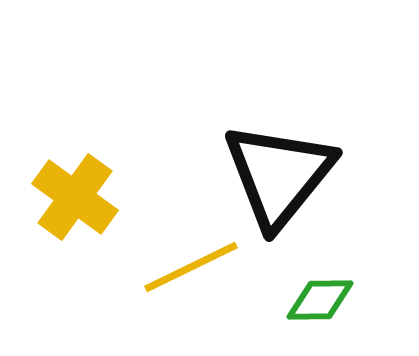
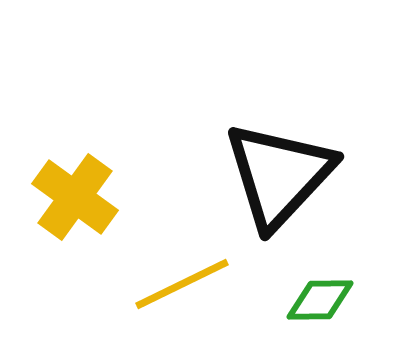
black triangle: rotated 4 degrees clockwise
yellow line: moved 9 px left, 17 px down
